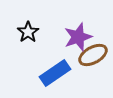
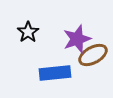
purple star: moved 1 px left, 2 px down
blue rectangle: rotated 28 degrees clockwise
